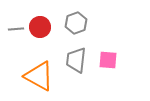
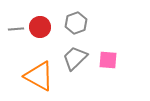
gray trapezoid: moved 1 px left, 2 px up; rotated 40 degrees clockwise
